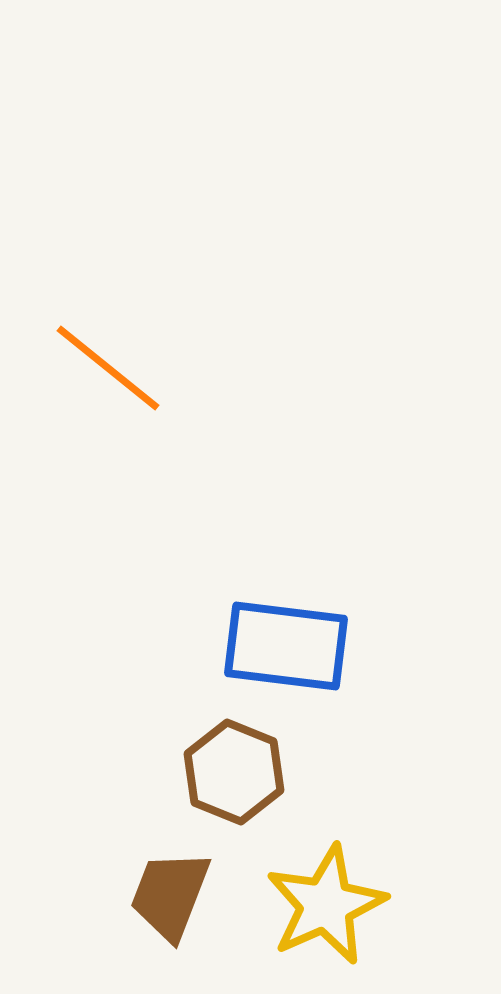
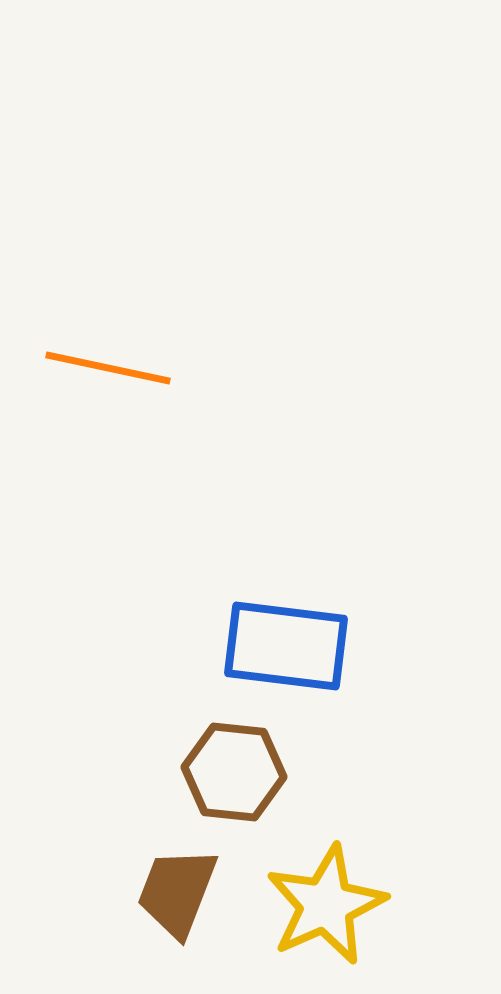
orange line: rotated 27 degrees counterclockwise
brown hexagon: rotated 16 degrees counterclockwise
brown trapezoid: moved 7 px right, 3 px up
